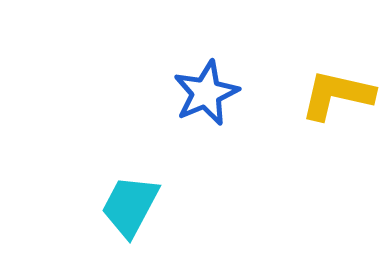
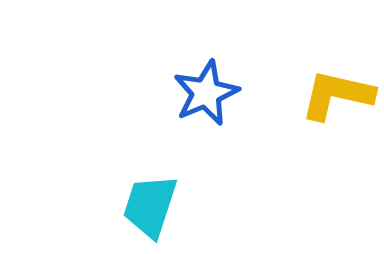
cyan trapezoid: moved 20 px right; rotated 10 degrees counterclockwise
